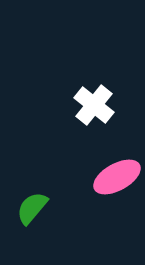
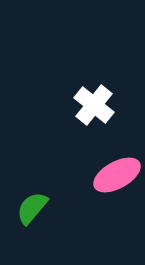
pink ellipse: moved 2 px up
